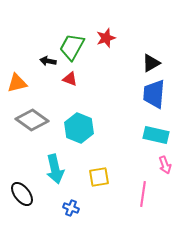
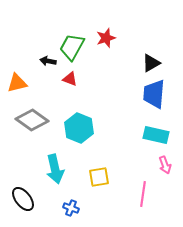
black ellipse: moved 1 px right, 5 px down
